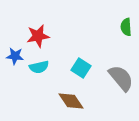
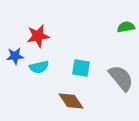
green semicircle: rotated 84 degrees clockwise
blue star: rotated 12 degrees counterclockwise
cyan square: rotated 24 degrees counterclockwise
